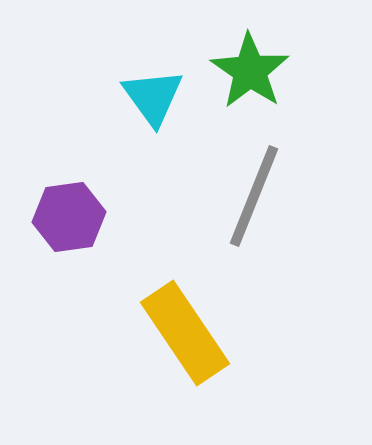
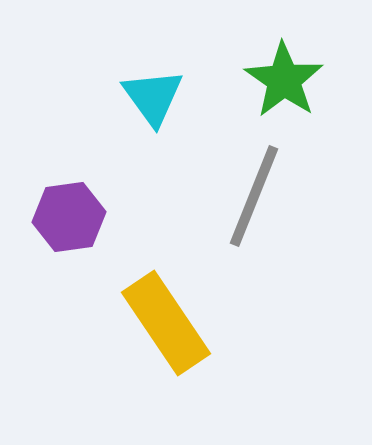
green star: moved 34 px right, 9 px down
yellow rectangle: moved 19 px left, 10 px up
